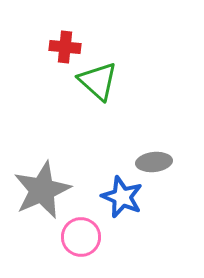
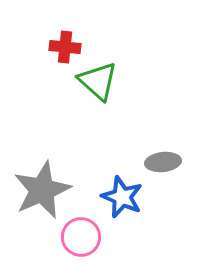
gray ellipse: moved 9 px right
